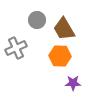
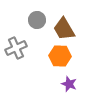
purple star: moved 4 px left, 1 px down; rotated 21 degrees clockwise
